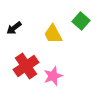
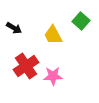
black arrow: rotated 112 degrees counterclockwise
yellow trapezoid: moved 1 px down
pink star: rotated 18 degrees clockwise
